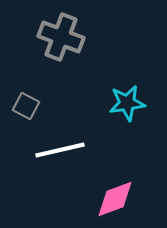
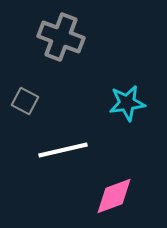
gray square: moved 1 px left, 5 px up
white line: moved 3 px right
pink diamond: moved 1 px left, 3 px up
